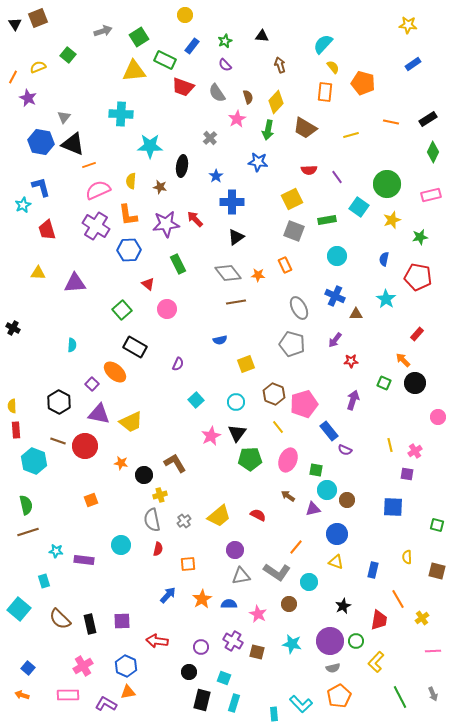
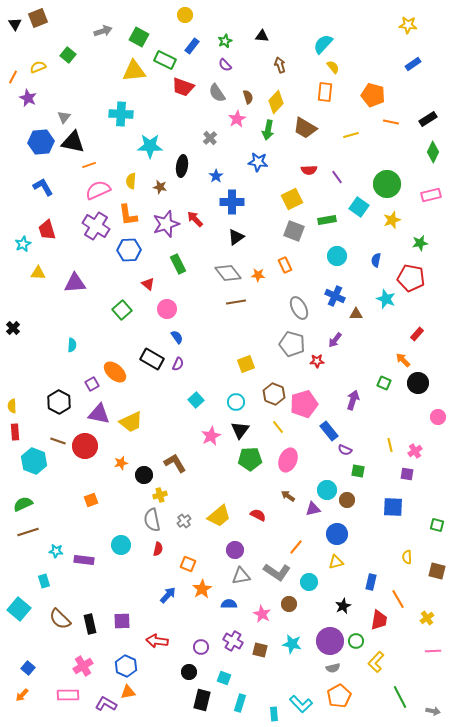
green square at (139, 37): rotated 30 degrees counterclockwise
orange pentagon at (363, 83): moved 10 px right, 12 px down
blue hexagon at (41, 142): rotated 15 degrees counterclockwise
black triangle at (73, 144): moved 2 px up; rotated 10 degrees counterclockwise
blue L-shape at (41, 187): moved 2 px right; rotated 15 degrees counterclockwise
cyan star at (23, 205): moved 39 px down
purple star at (166, 224): rotated 12 degrees counterclockwise
green star at (420, 237): moved 6 px down
blue semicircle at (384, 259): moved 8 px left, 1 px down
red pentagon at (418, 277): moved 7 px left, 1 px down
cyan star at (386, 299): rotated 12 degrees counterclockwise
black cross at (13, 328): rotated 16 degrees clockwise
blue semicircle at (220, 340): moved 43 px left, 3 px up; rotated 112 degrees counterclockwise
black rectangle at (135, 347): moved 17 px right, 12 px down
red star at (351, 361): moved 34 px left
black circle at (415, 383): moved 3 px right
purple square at (92, 384): rotated 16 degrees clockwise
red rectangle at (16, 430): moved 1 px left, 2 px down
black triangle at (237, 433): moved 3 px right, 3 px up
orange star at (121, 463): rotated 24 degrees counterclockwise
green square at (316, 470): moved 42 px right, 1 px down
green semicircle at (26, 505): moved 3 px left, 1 px up; rotated 102 degrees counterclockwise
yellow triangle at (336, 562): rotated 35 degrees counterclockwise
orange square at (188, 564): rotated 28 degrees clockwise
blue rectangle at (373, 570): moved 2 px left, 12 px down
orange star at (202, 599): moved 10 px up
pink star at (258, 614): moved 4 px right
yellow cross at (422, 618): moved 5 px right
brown square at (257, 652): moved 3 px right, 2 px up
gray arrow at (433, 694): moved 17 px down; rotated 56 degrees counterclockwise
orange arrow at (22, 695): rotated 64 degrees counterclockwise
cyan rectangle at (234, 703): moved 6 px right
